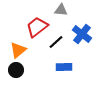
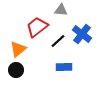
black line: moved 2 px right, 1 px up
orange triangle: moved 1 px up
